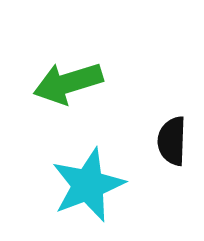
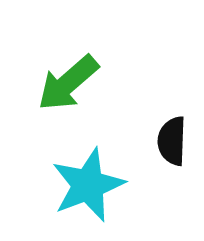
green arrow: rotated 24 degrees counterclockwise
